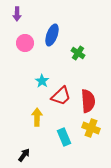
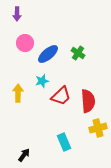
blue ellipse: moved 4 px left, 19 px down; rotated 30 degrees clockwise
cyan star: rotated 24 degrees clockwise
yellow arrow: moved 19 px left, 24 px up
yellow cross: moved 7 px right; rotated 36 degrees counterclockwise
cyan rectangle: moved 5 px down
